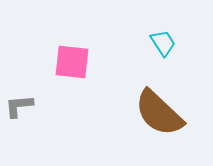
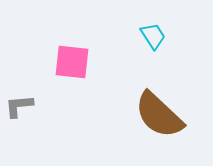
cyan trapezoid: moved 10 px left, 7 px up
brown semicircle: moved 2 px down
